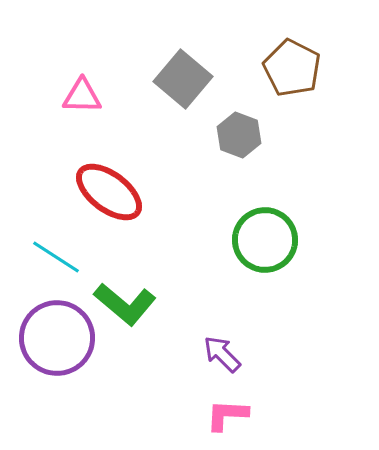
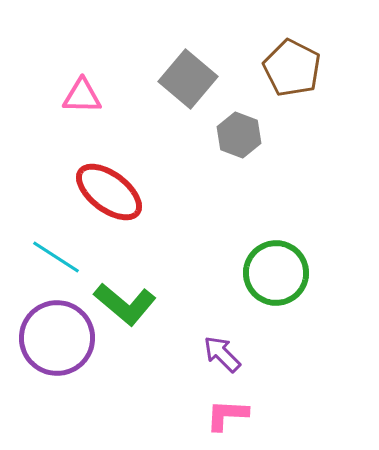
gray square: moved 5 px right
green circle: moved 11 px right, 33 px down
